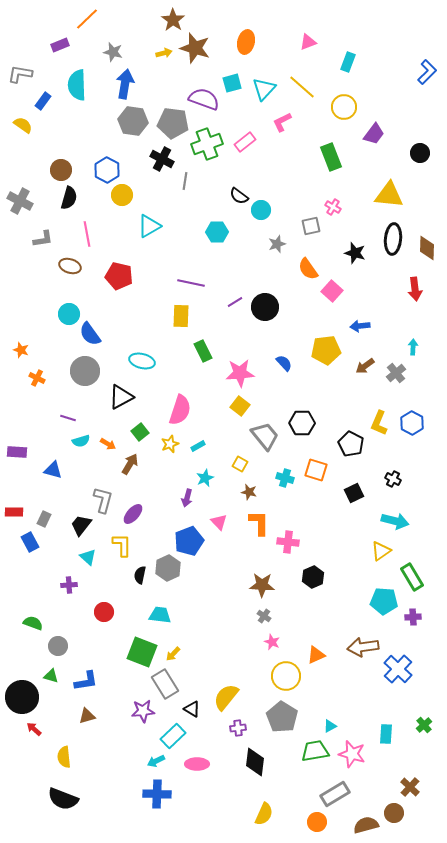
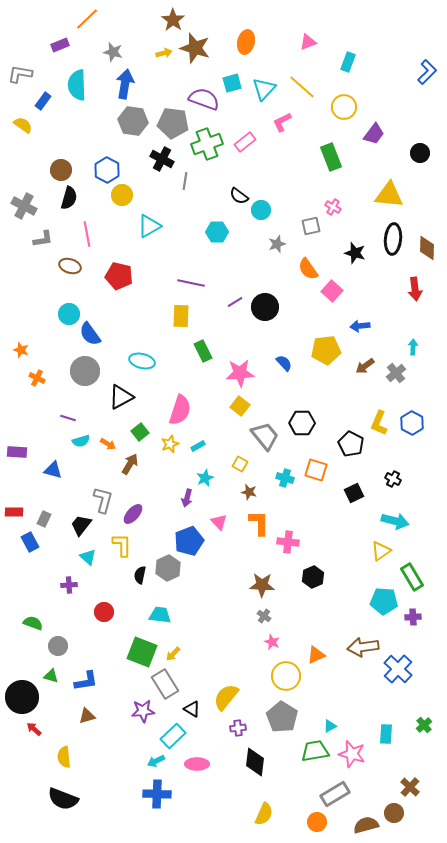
gray cross at (20, 201): moved 4 px right, 5 px down
